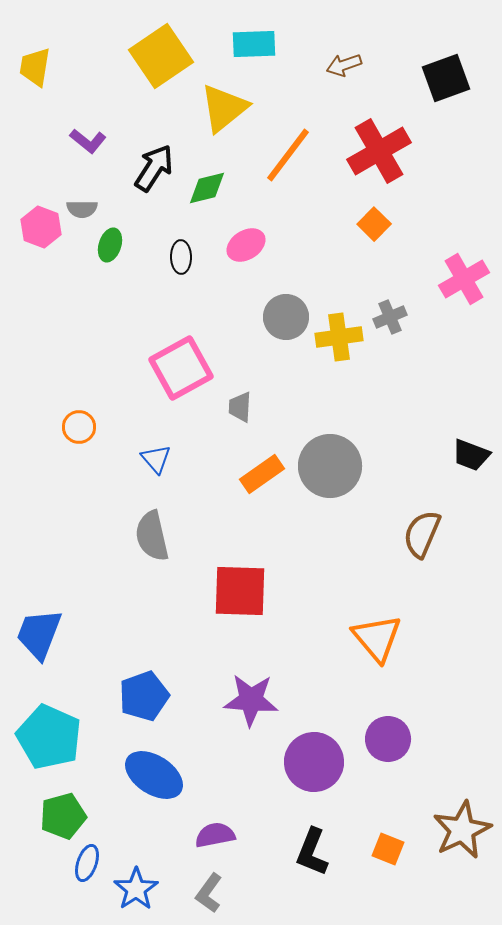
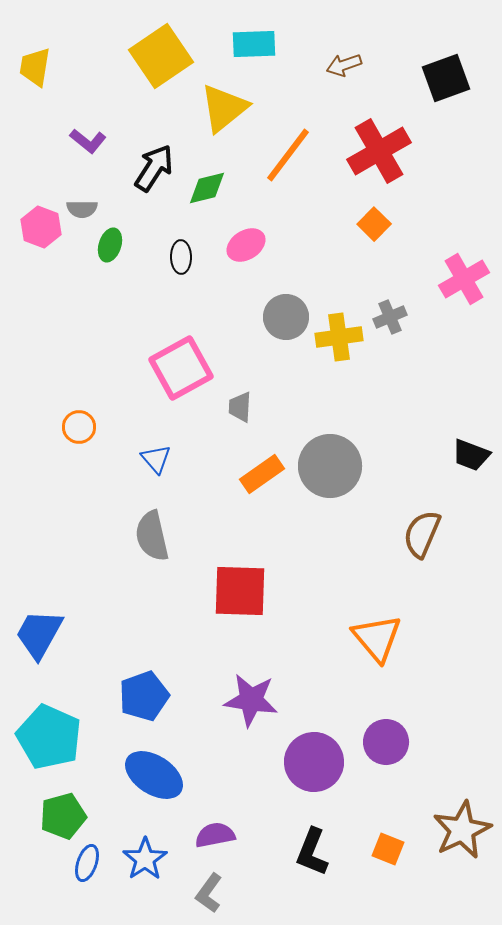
blue trapezoid at (39, 634): rotated 8 degrees clockwise
purple star at (251, 700): rotated 4 degrees clockwise
purple circle at (388, 739): moved 2 px left, 3 px down
blue star at (136, 889): moved 9 px right, 30 px up
